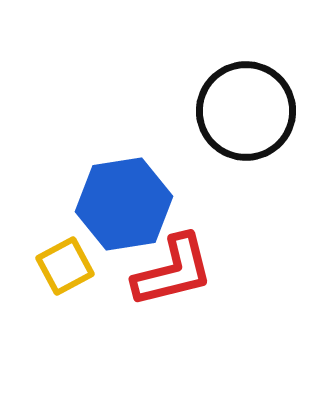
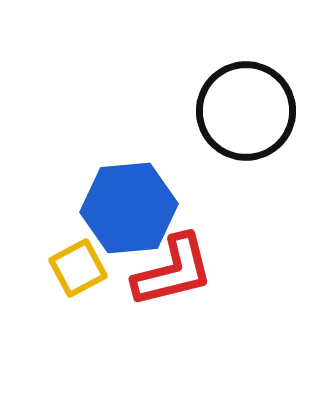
blue hexagon: moved 5 px right, 4 px down; rotated 4 degrees clockwise
yellow square: moved 13 px right, 2 px down
